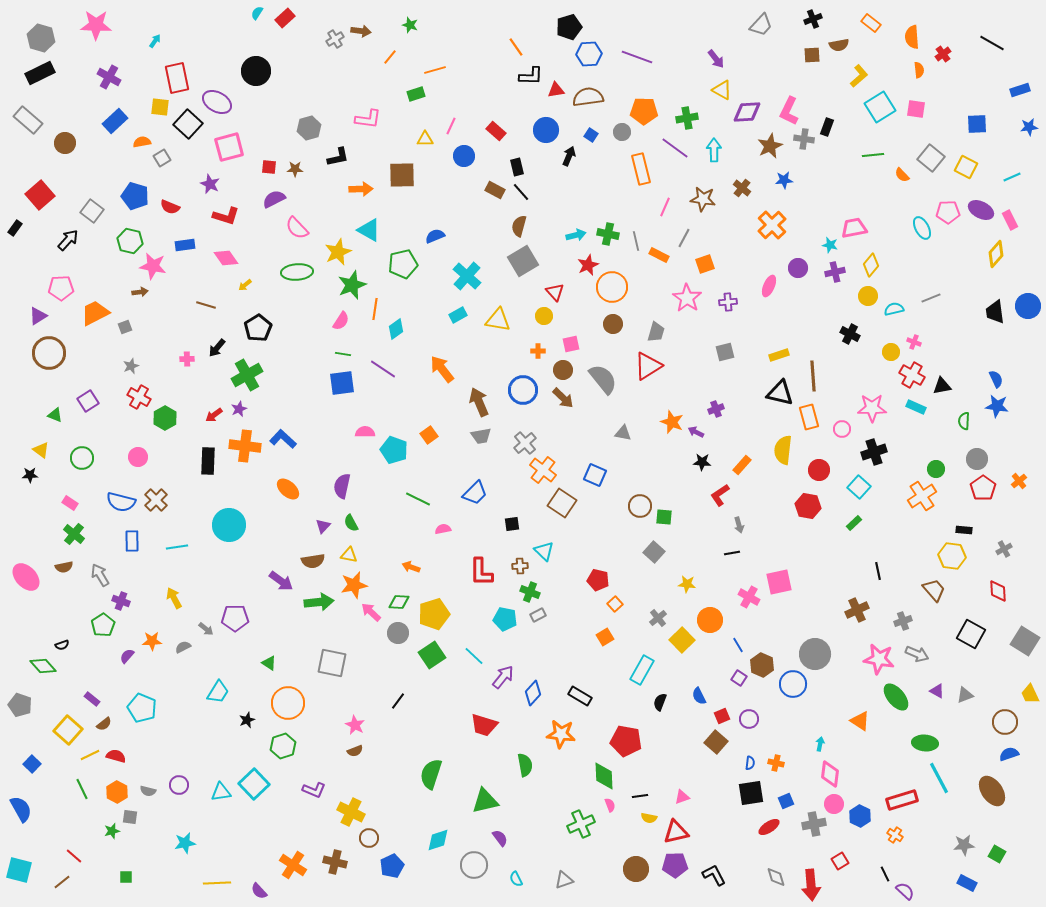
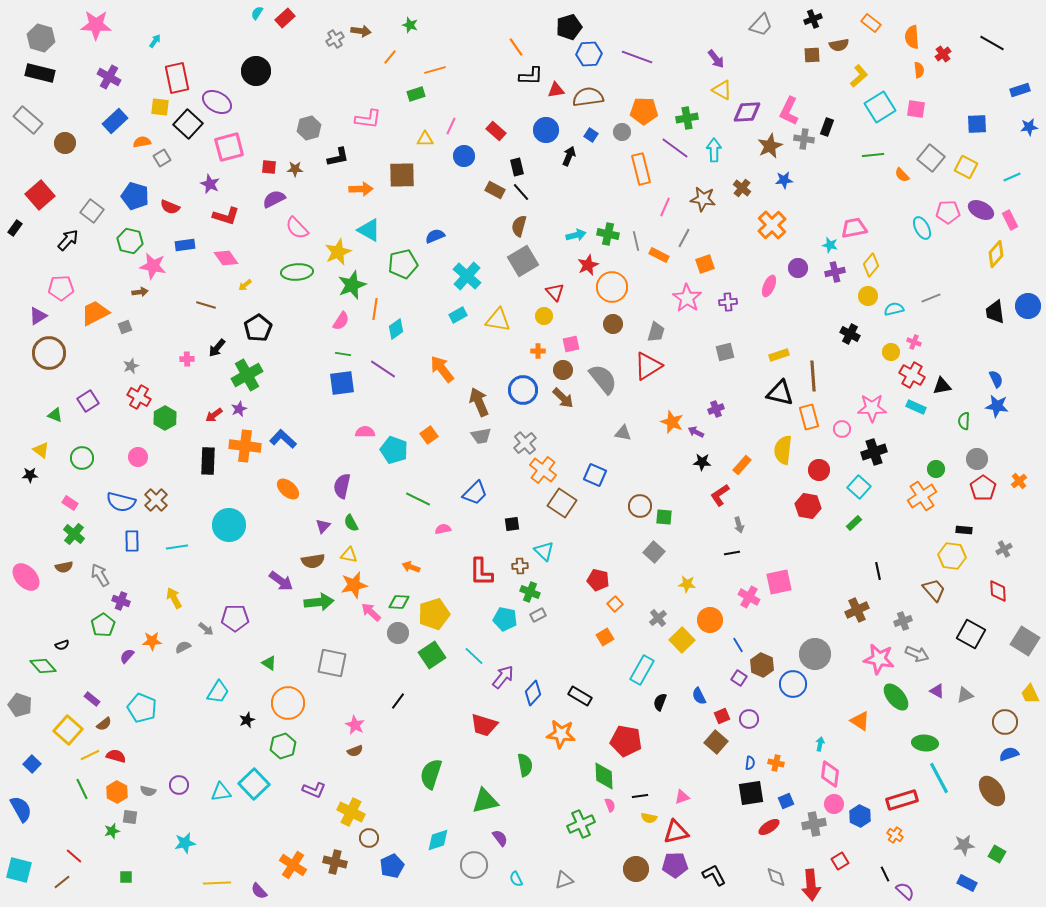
black rectangle at (40, 73): rotated 40 degrees clockwise
